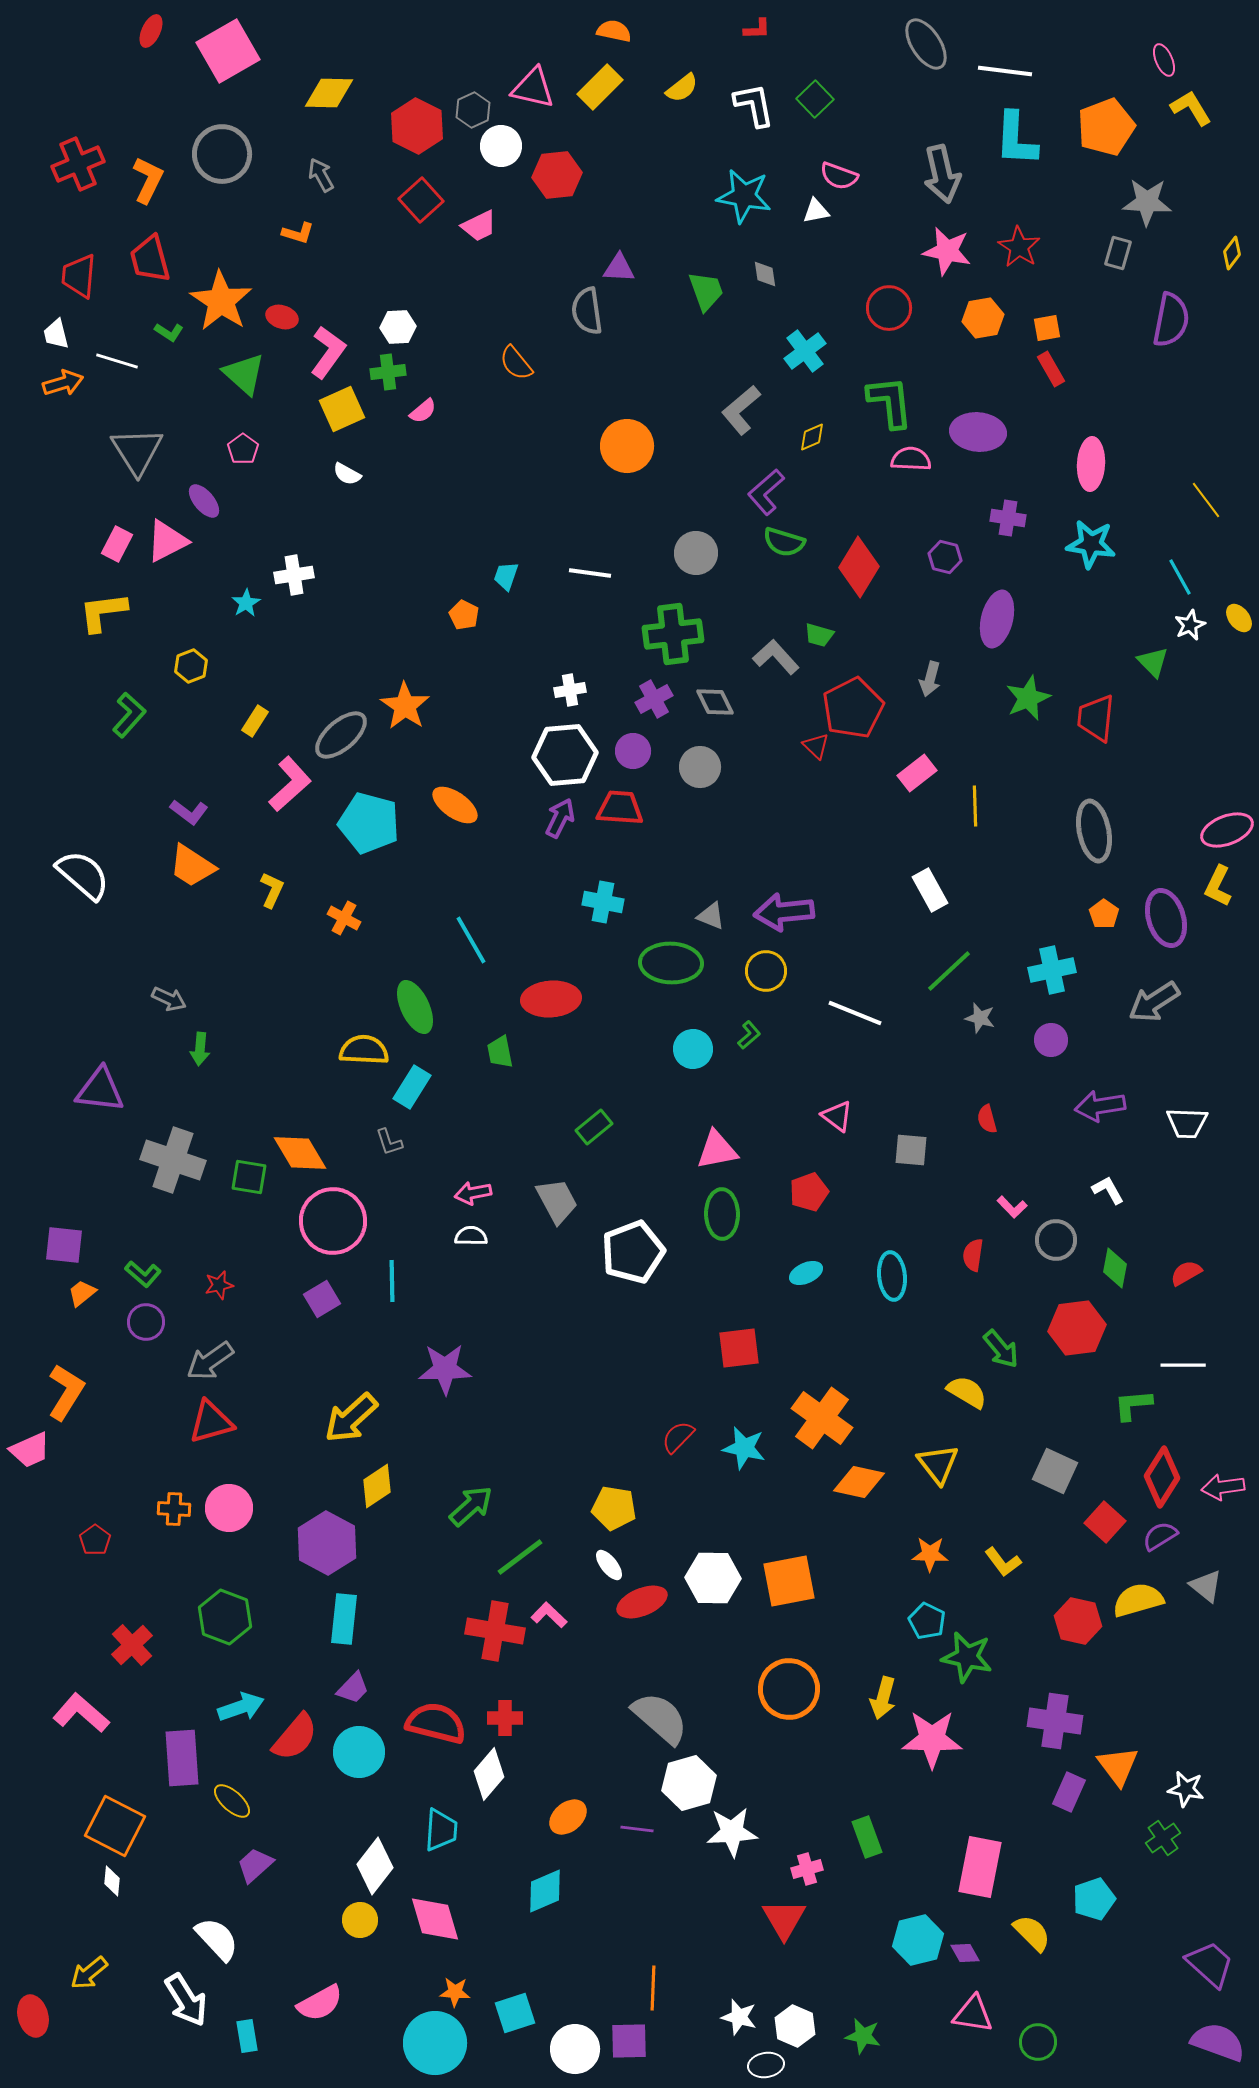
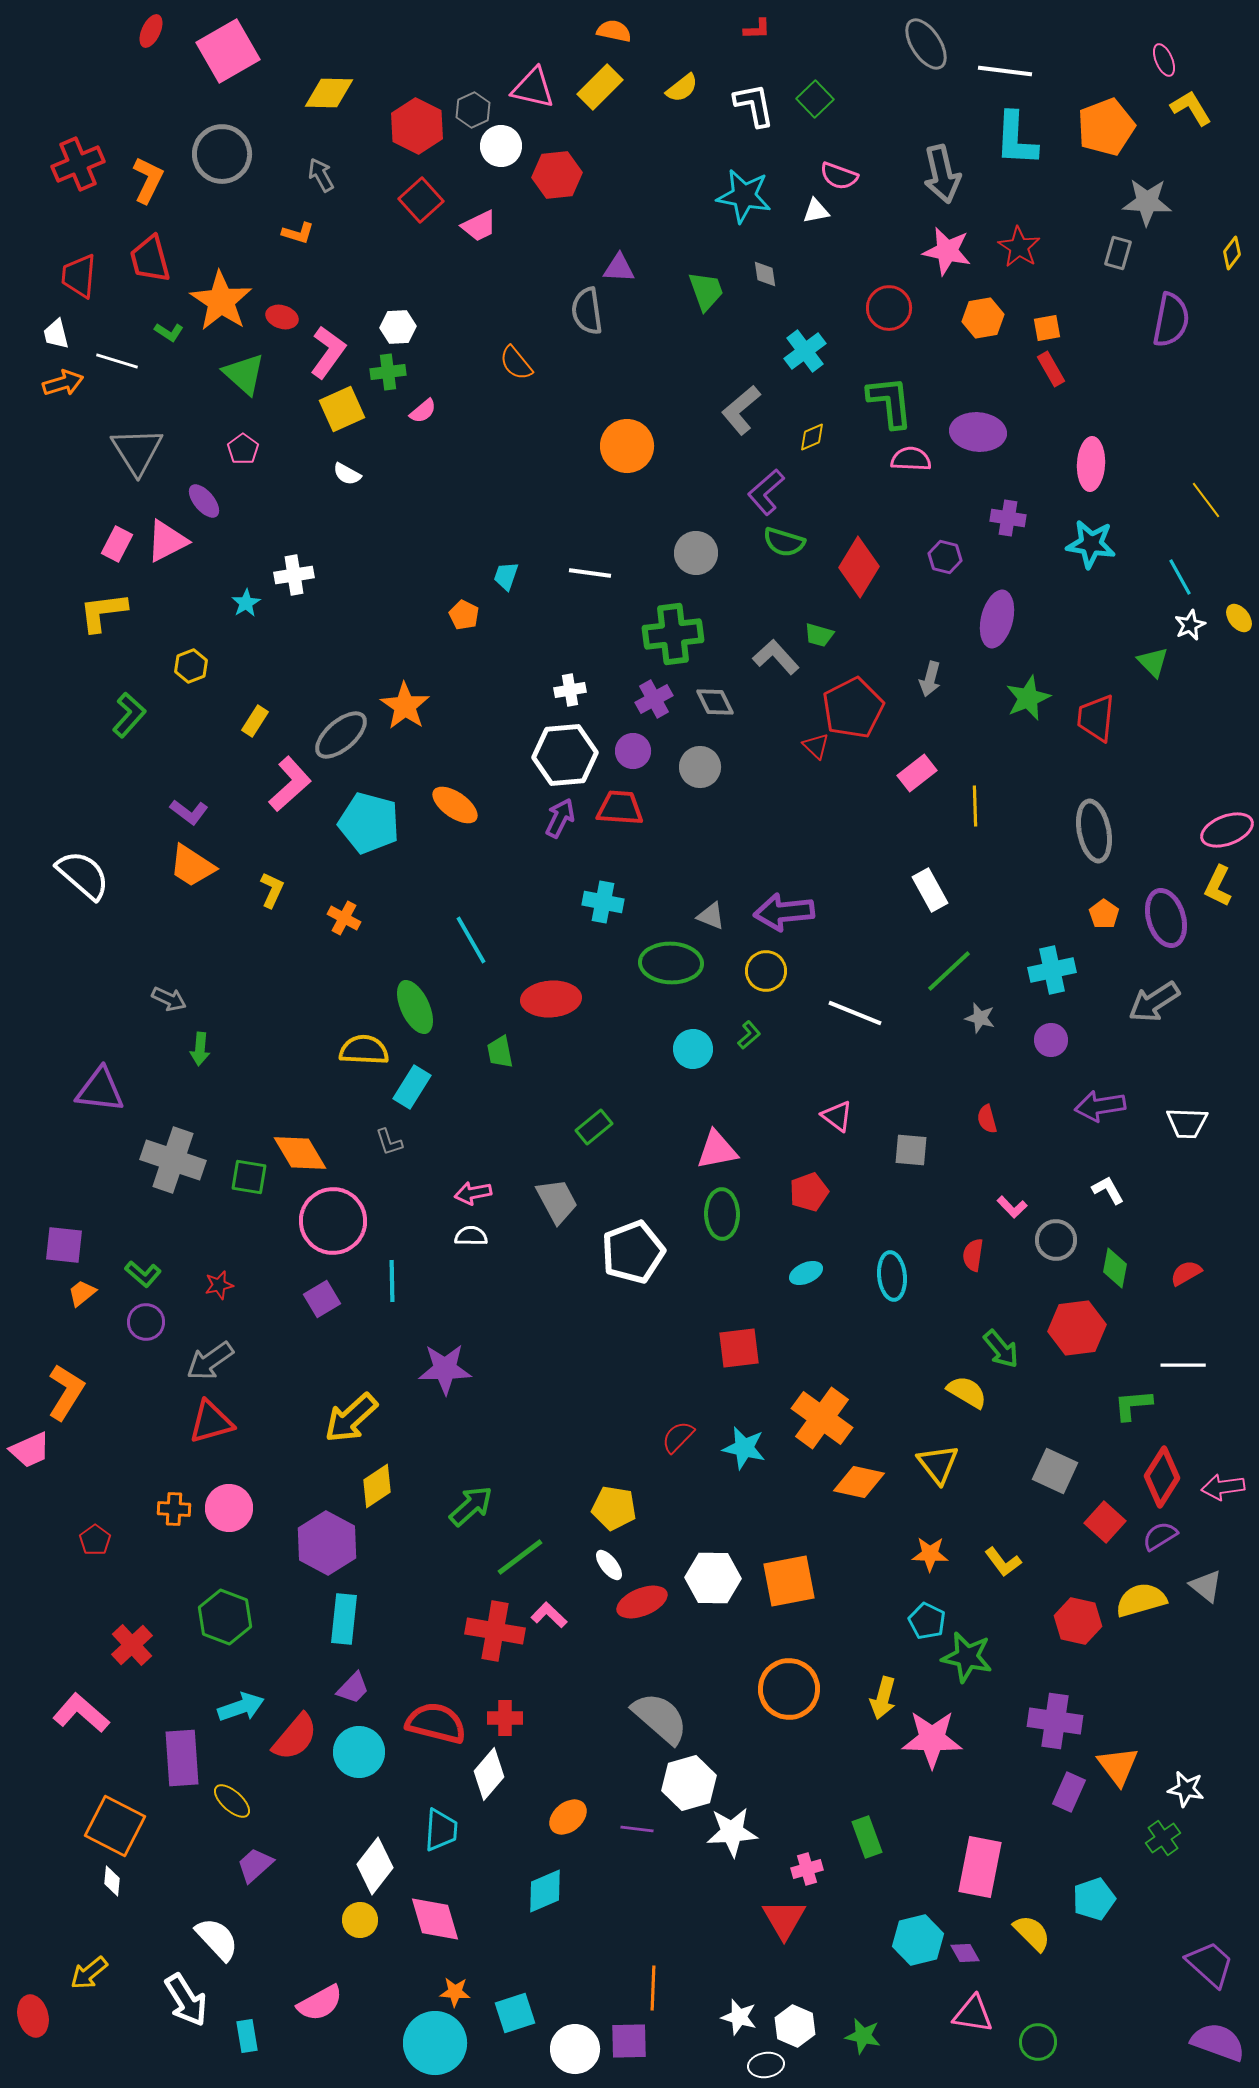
yellow semicircle at (1138, 1600): moved 3 px right
